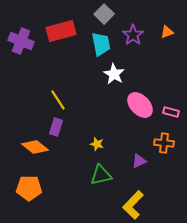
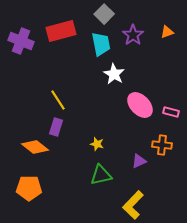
orange cross: moved 2 px left, 2 px down
